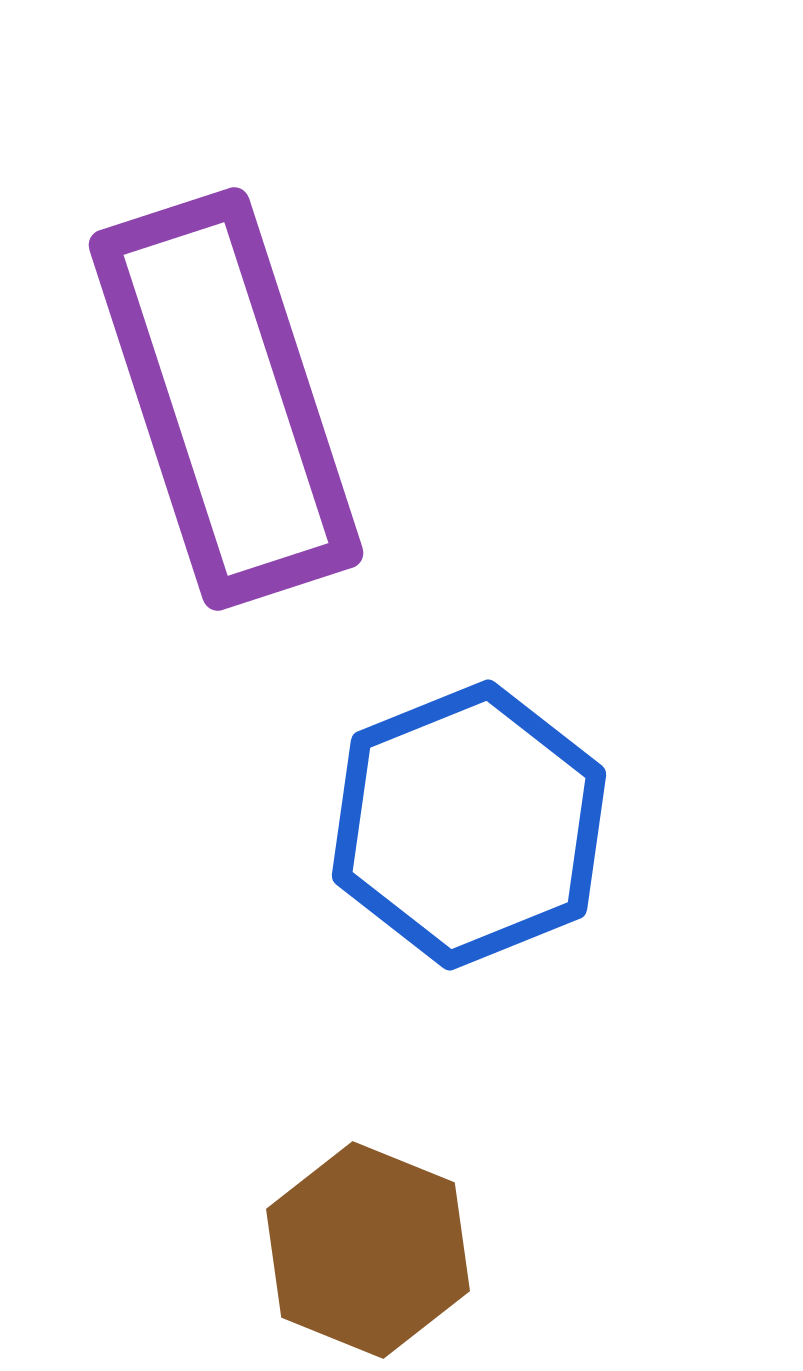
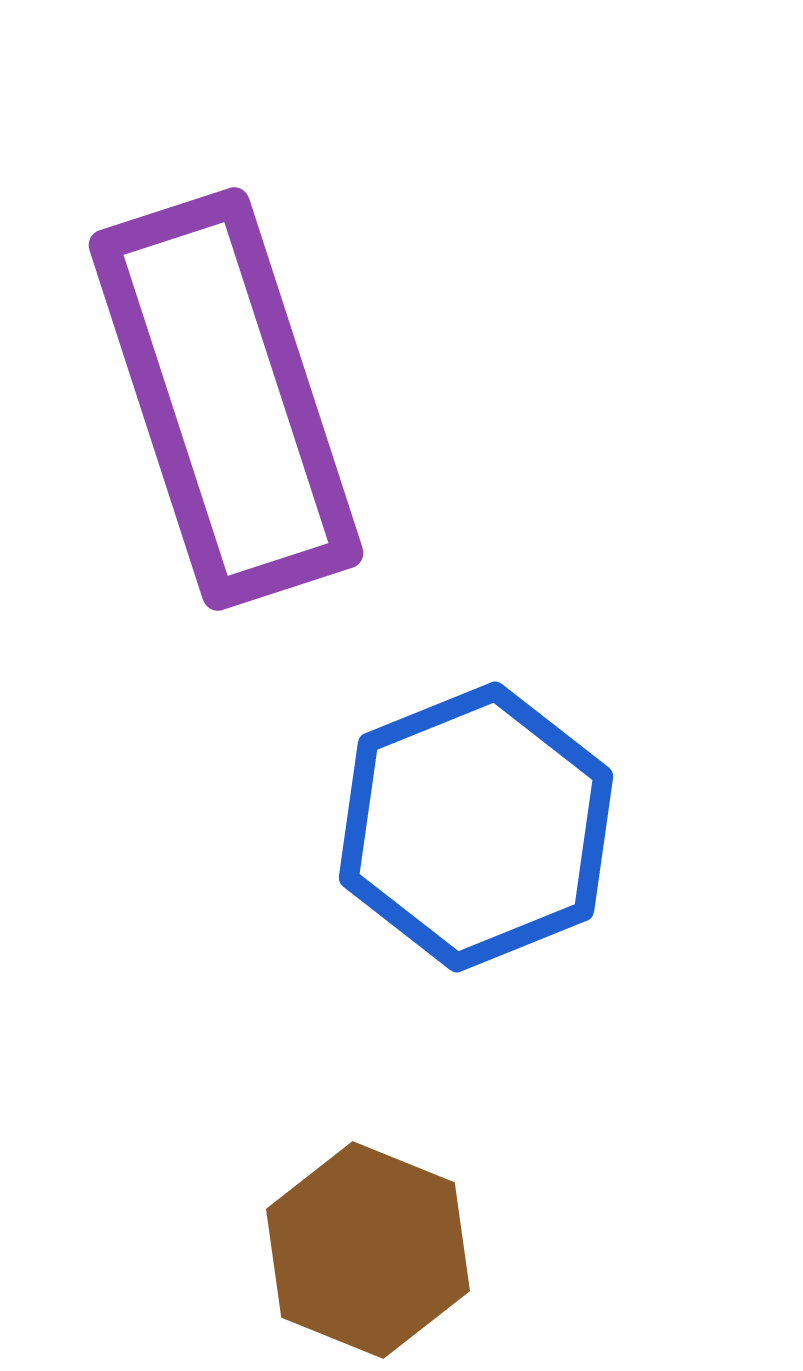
blue hexagon: moved 7 px right, 2 px down
